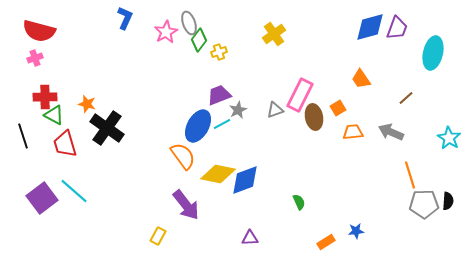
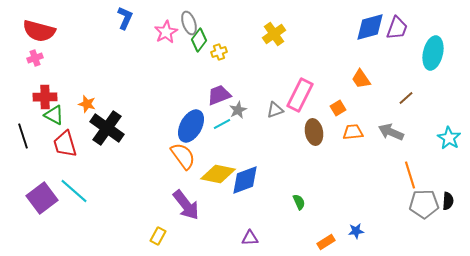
brown ellipse at (314, 117): moved 15 px down
blue ellipse at (198, 126): moved 7 px left
